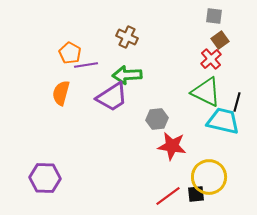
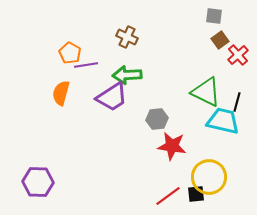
red cross: moved 27 px right, 4 px up
purple hexagon: moved 7 px left, 4 px down
